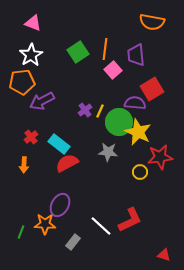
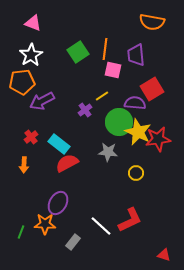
pink square: rotated 36 degrees counterclockwise
yellow line: moved 2 px right, 15 px up; rotated 32 degrees clockwise
red star: moved 2 px left, 18 px up
yellow circle: moved 4 px left, 1 px down
purple ellipse: moved 2 px left, 2 px up
